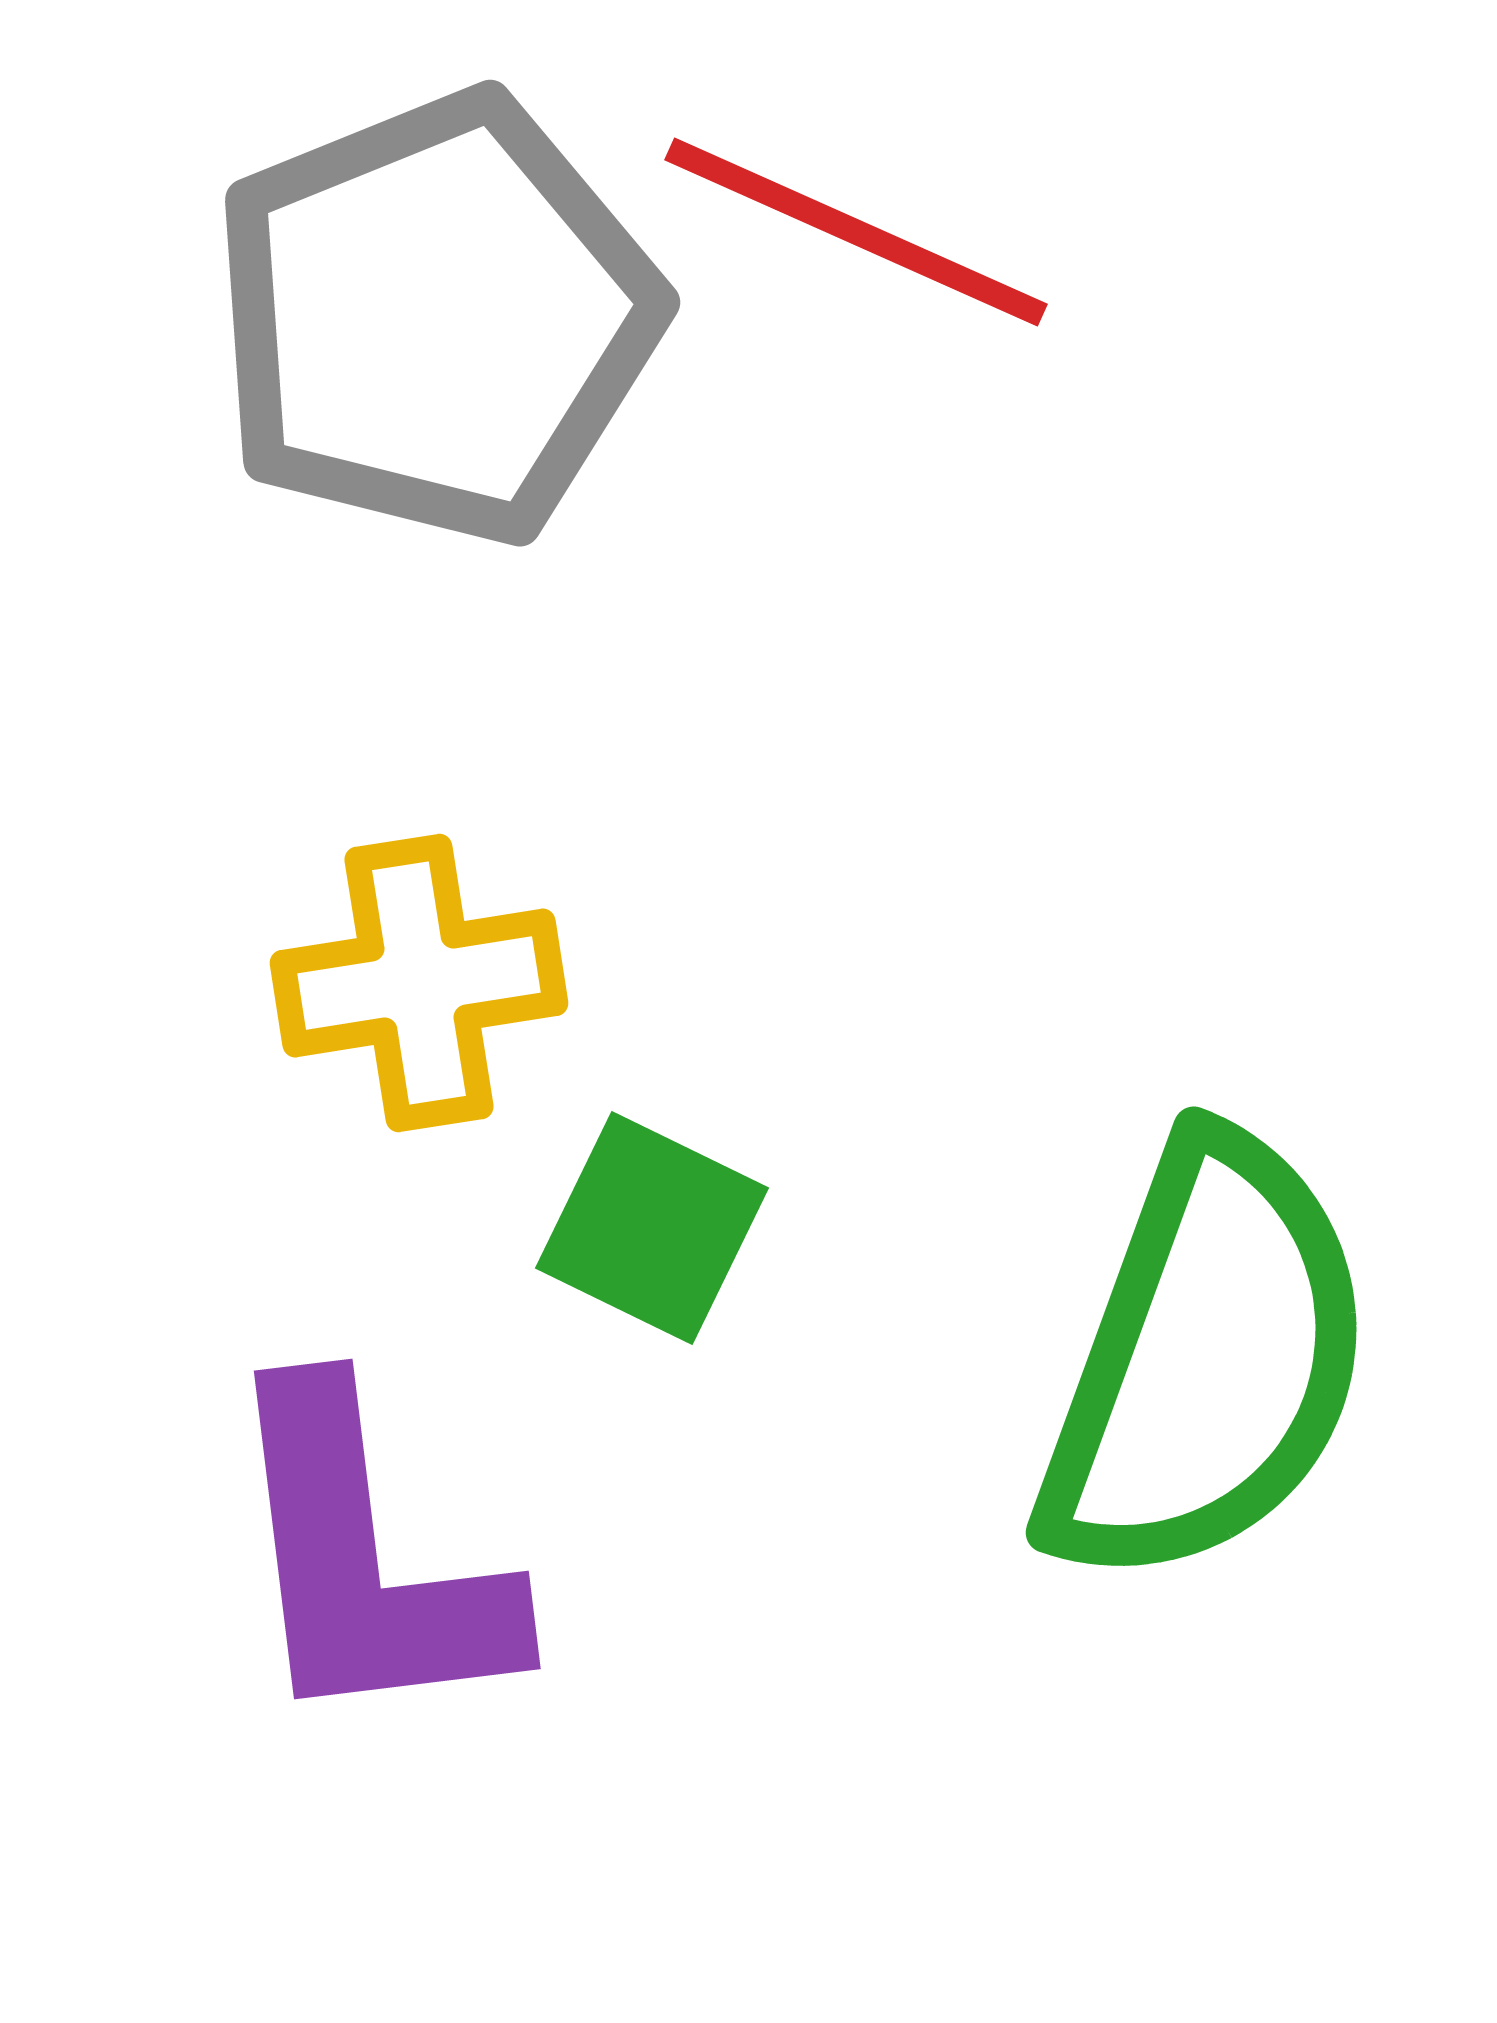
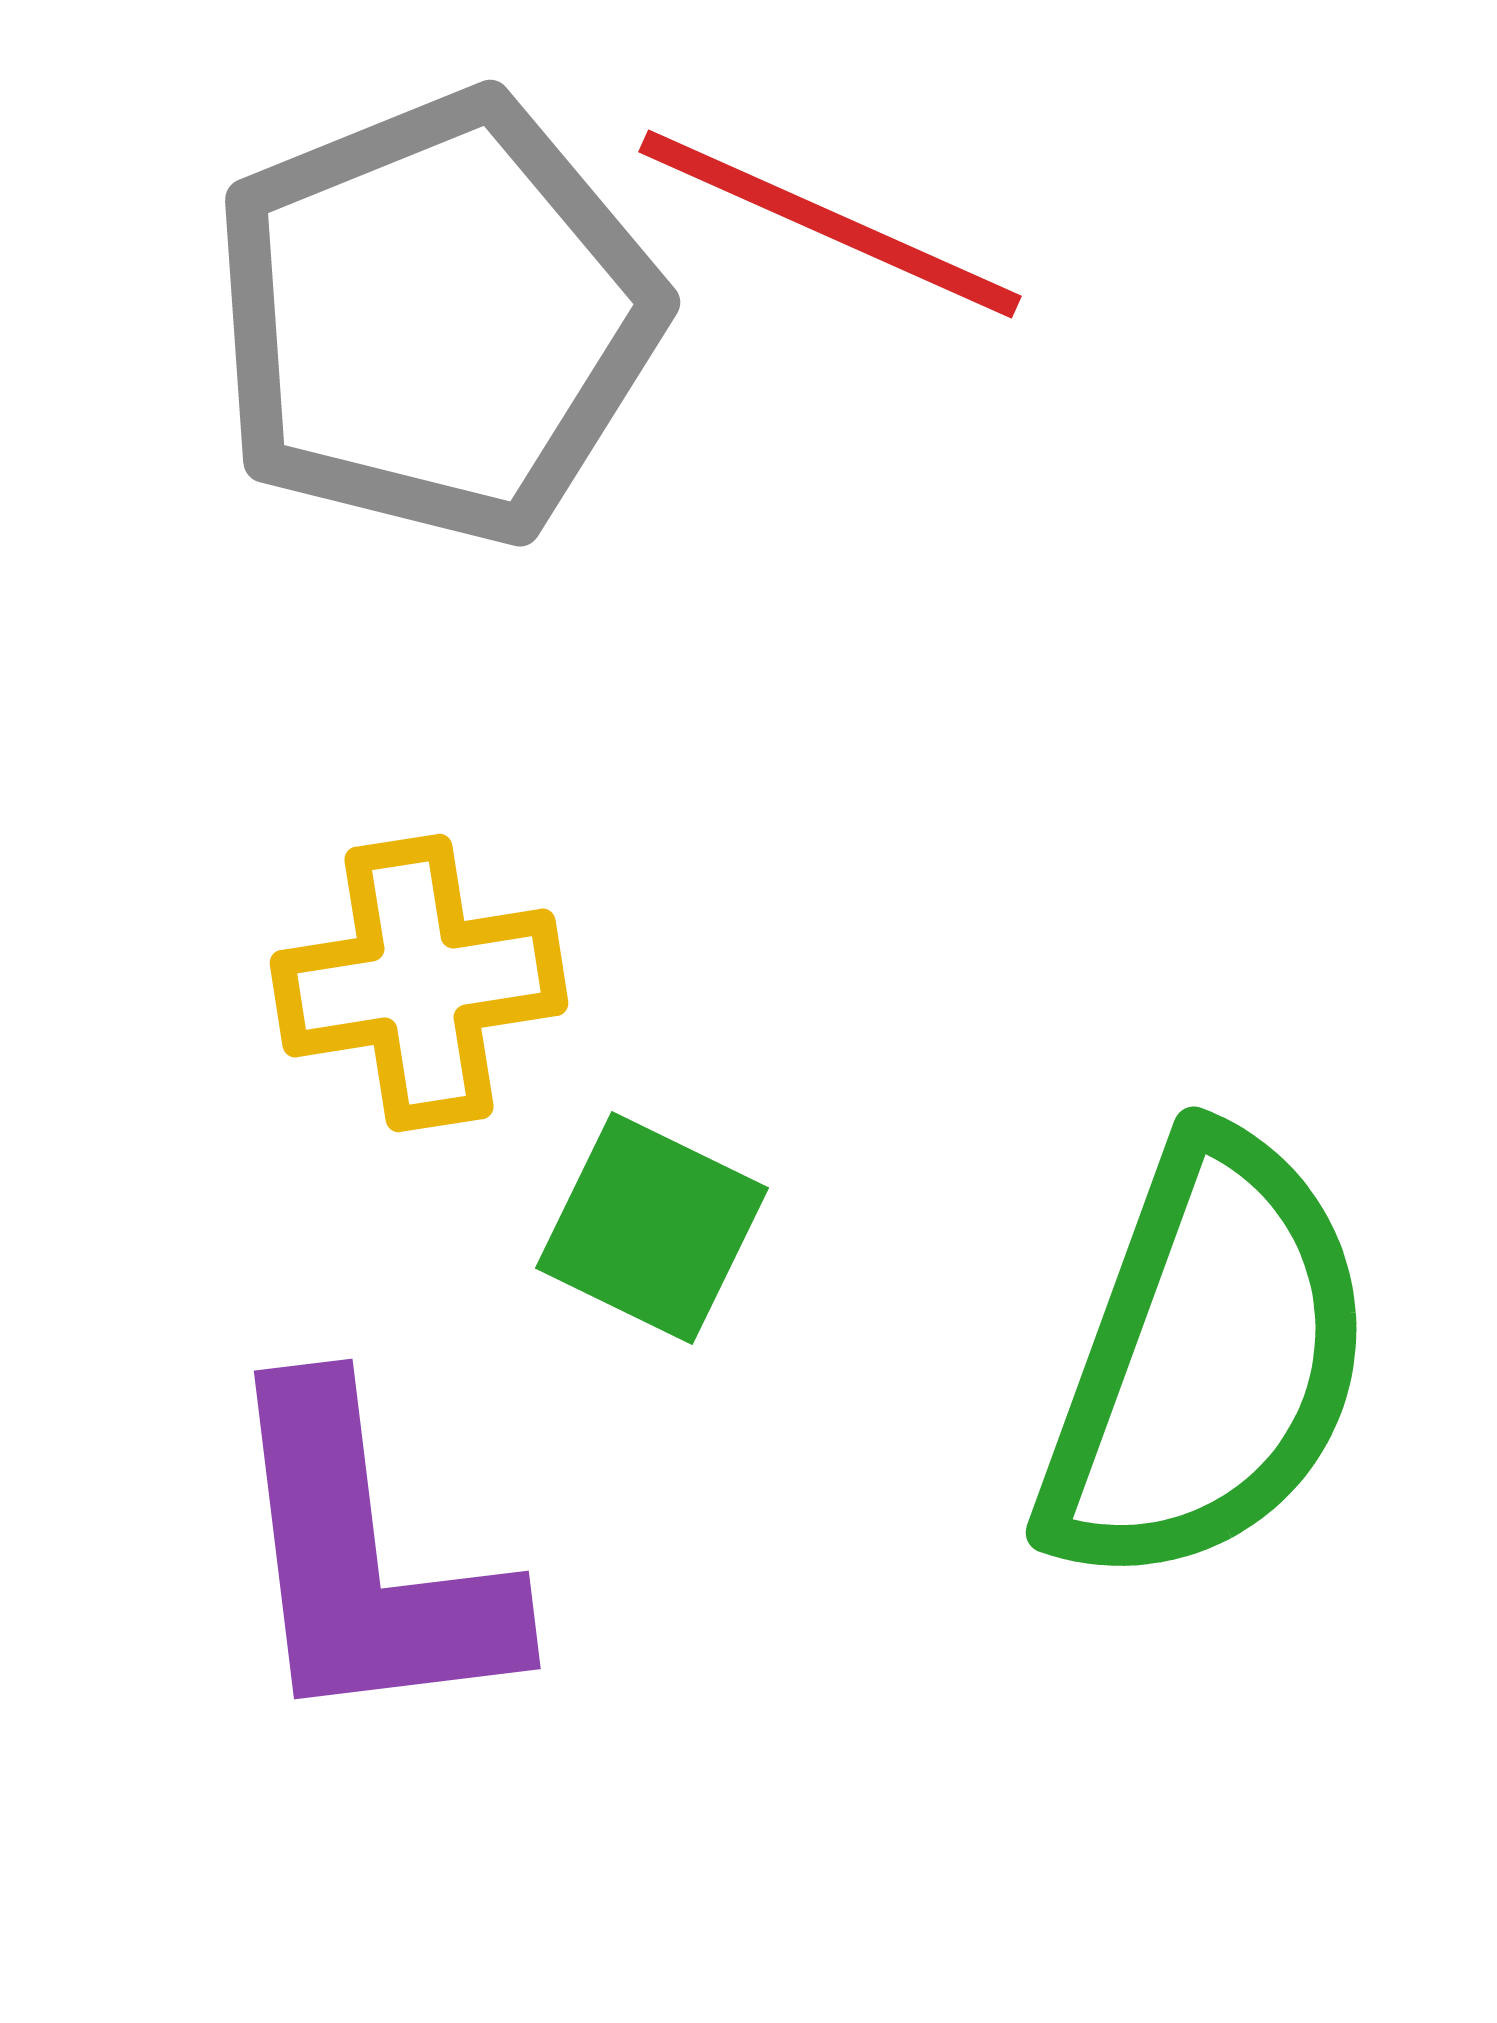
red line: moved 26 px left, 8 px up
